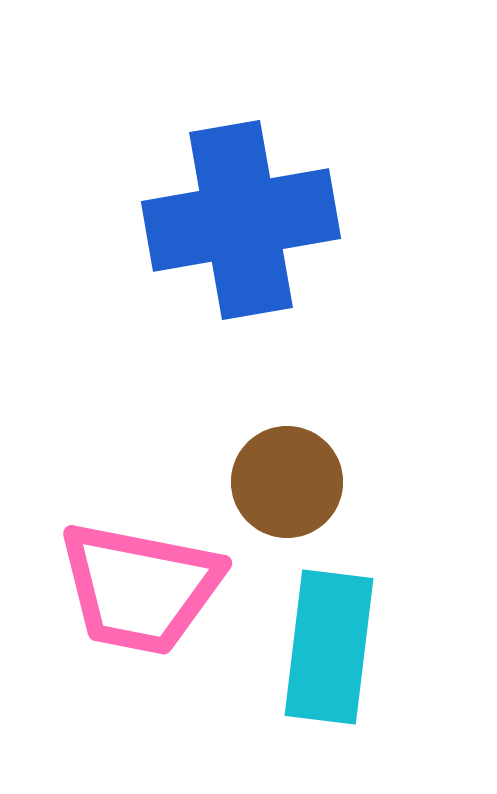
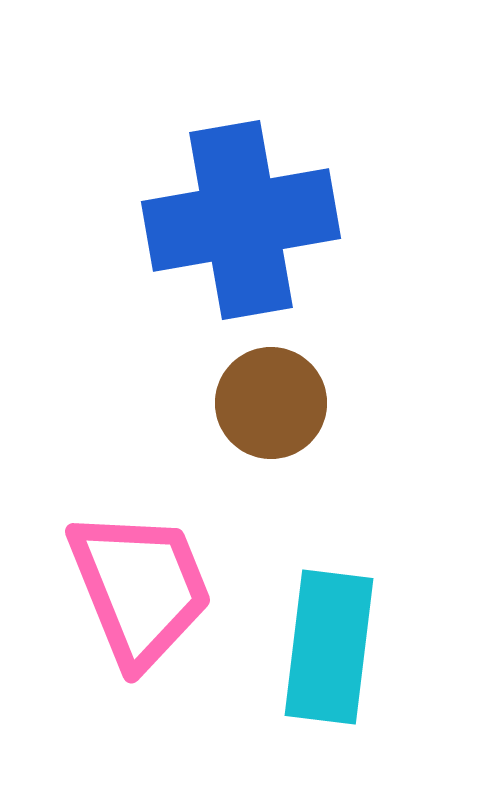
brown circle: moved 16 px left, 79 px up
pink trapezoid: rotated 123 degrees counterclockwise
